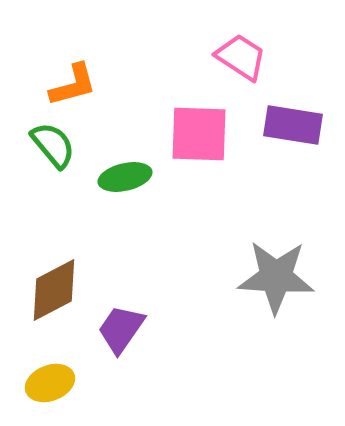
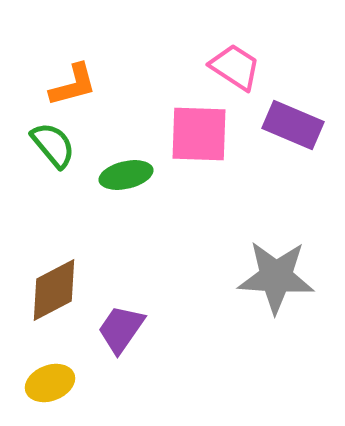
pink trapezoid: moved 6 px left, 10 px down
purple rectangle: rotated 14 degrees clockwise
green ellipse: moved 1 px right, 2 px up
